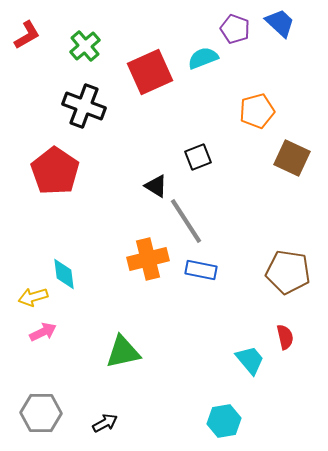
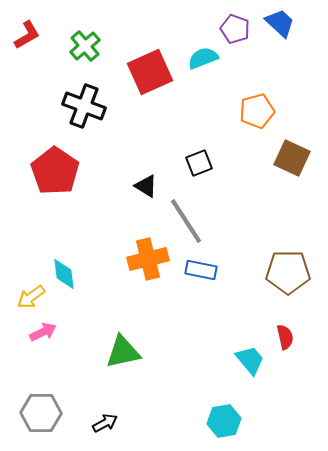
black square: moved 1 px right, 6 px down
black triangle: moved 10 px left
brown pentagon: rotated 9 degrees counterclockwise
yellow arrow: moved 2 px left; rotated 20 degrees counterclockwise
